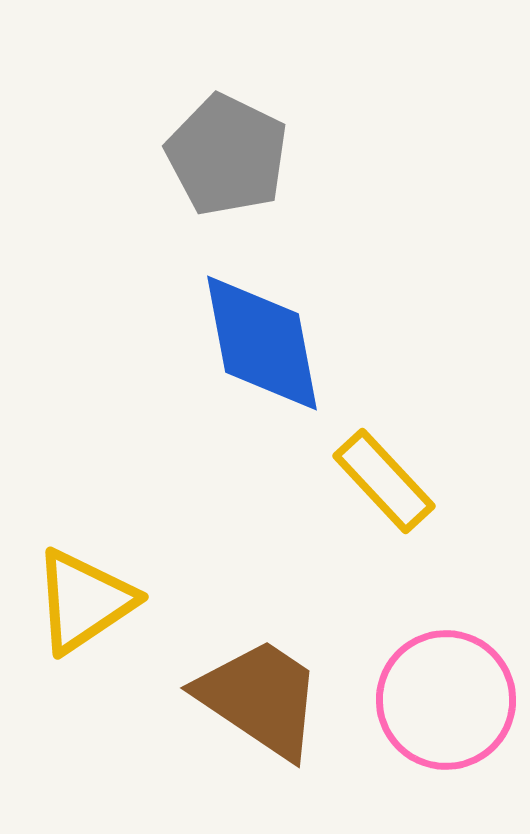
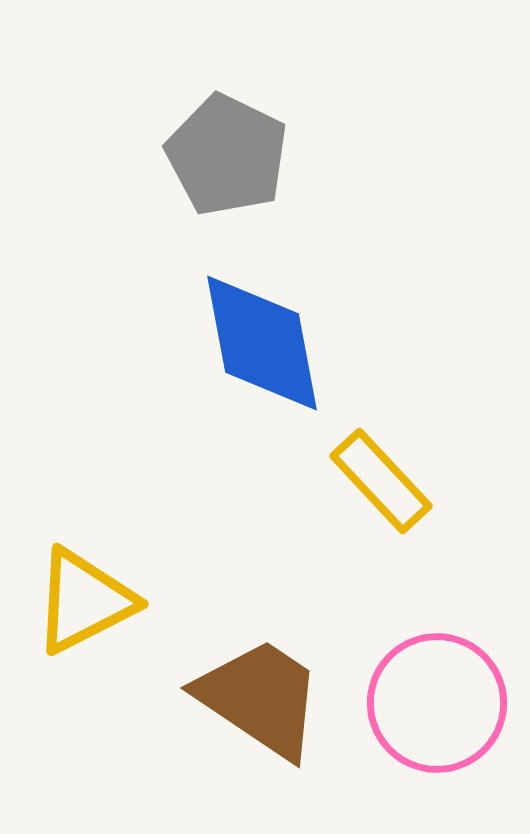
yellow rectangle: moved 3 px left
yellow triangle: rotated 7 degrees clockwise
pink circle: moved 9 px left, 3 px down
